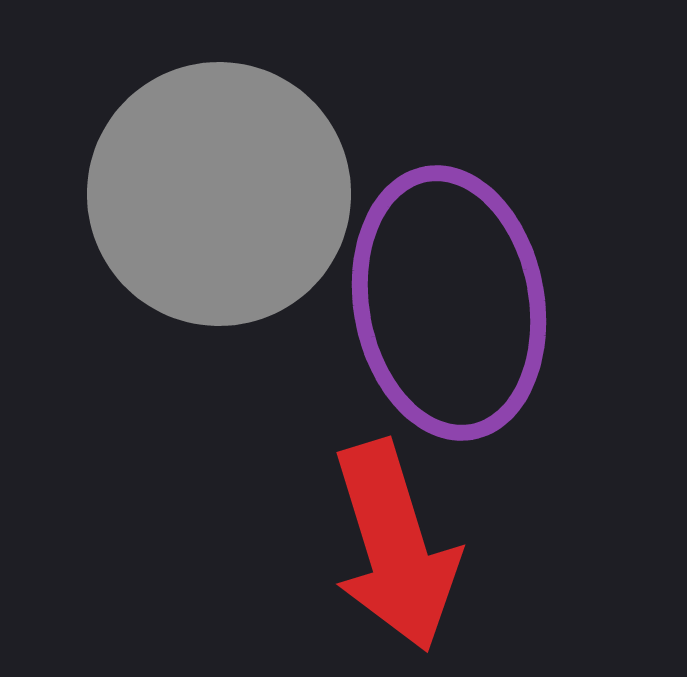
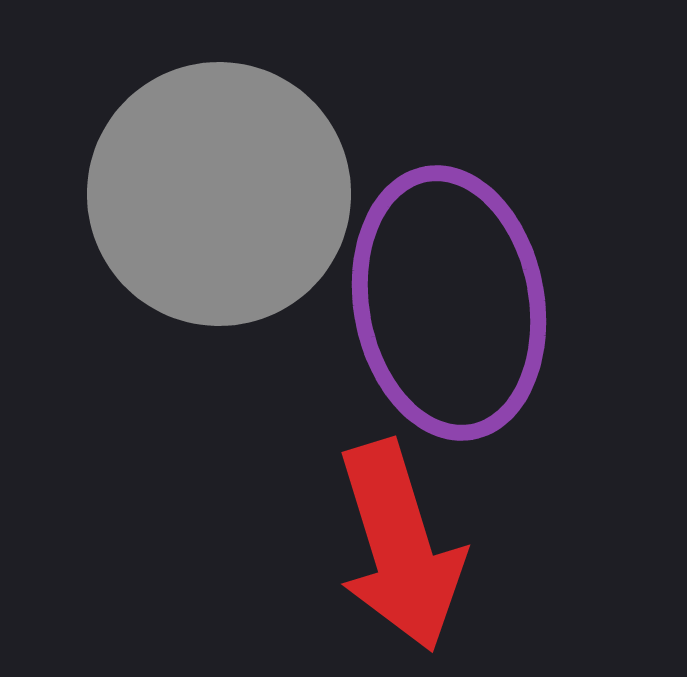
red arrow: moved 5 px right
